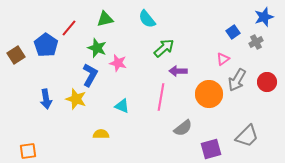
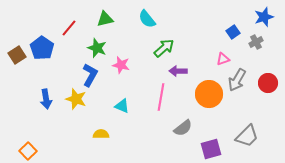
blue pentagon: moved 4 px left, 3 px down
brown square: moved 1 px right
pink triangle: rotated 16 degrees clockwise
pink star: moved 3 px right, 2 px down
red circle: moved 1 px right, 1 px down
orange square: rotated 36 degrees counterclockwise
